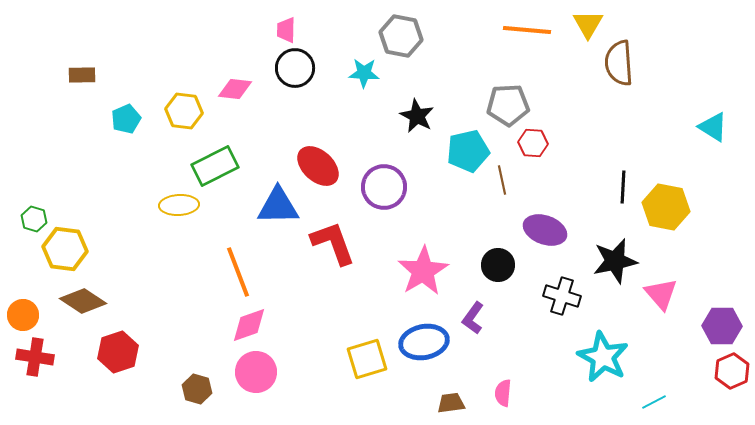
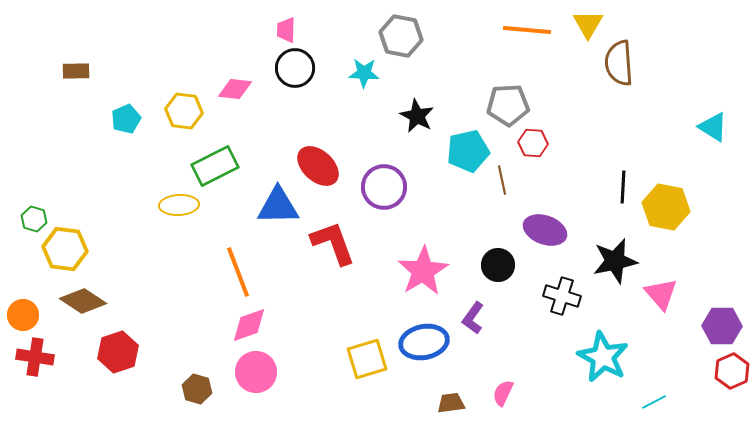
brown rectangle at (82, 75): moved 6 px left, 4 px up
pink semicircle at (503, 393): rotated 20 degrees clockwise
